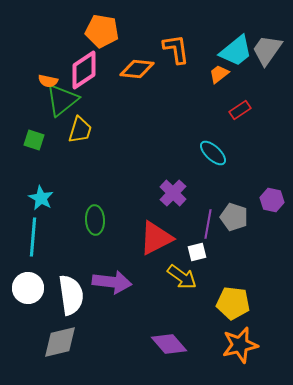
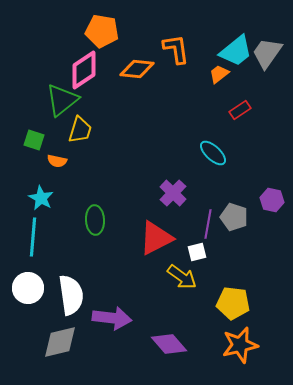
gray trapezoid: moved 3 px down
orange semicircle: moved 9 px right, 80 px down
purple arrow: moved 36 px down
